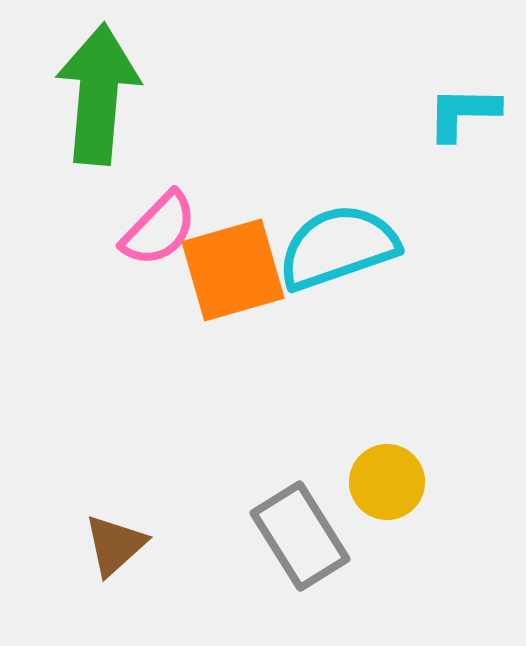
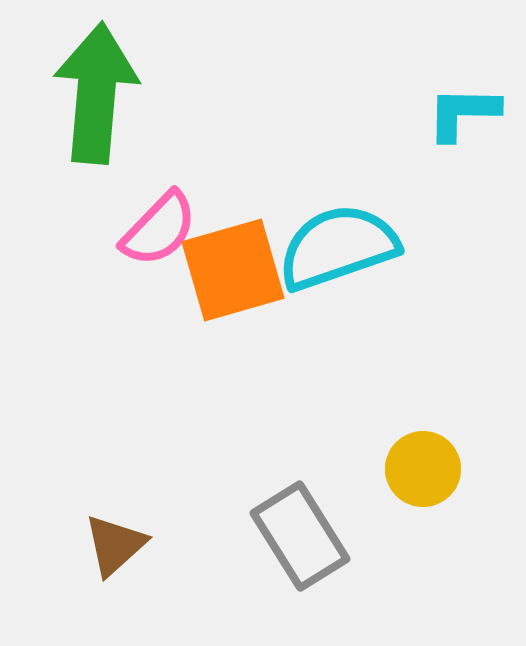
green arrow: moved 2 px left, 1 px up
yellow circle: moved 36 px right, 13 px up
